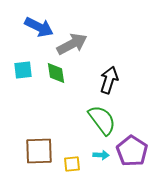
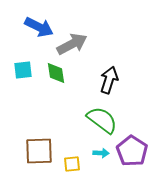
green semicircle: rotated 16 degrees counterclockwise
cyan arrow: moved 2 px up
